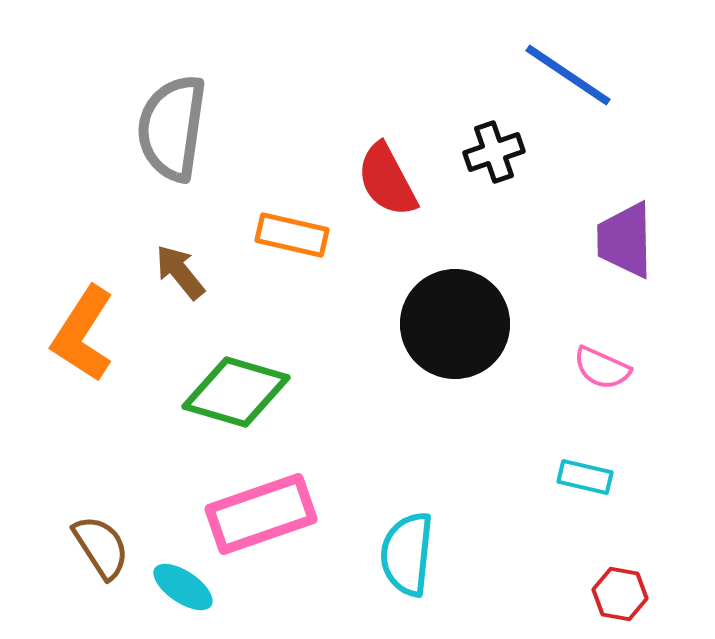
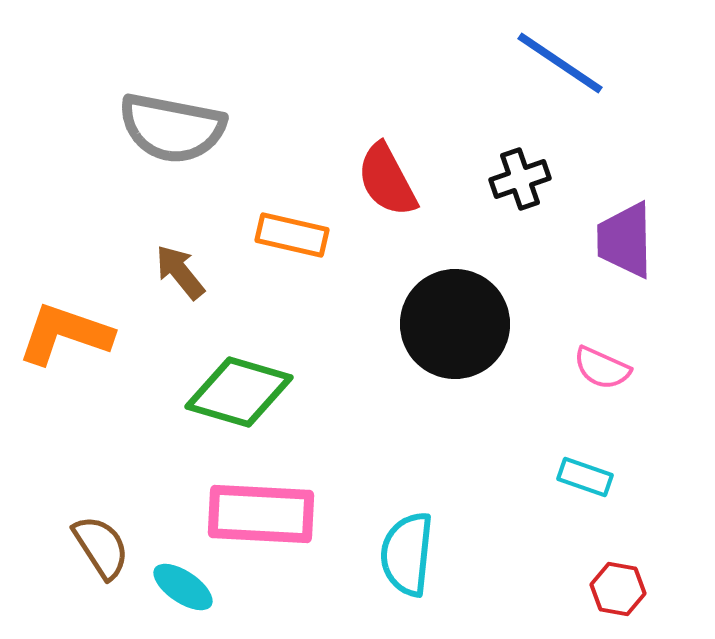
blue line: moved 8 px left, 12 px up
gray semicircle: rotated 87 degrees counterclockwise
black cross: moved 26 px right, 27 px down
orange L-shape: moved 18 px left; rotated 76 degrees clockwise
green diamond: moved 3 px right
cyan rectangle: rotated 6 degrees clockwise
pink rectangle: rotated 22 degrees clockwise
red hexagon: moved 2 px left, 5 px up
